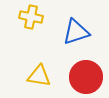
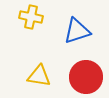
blue triangle: moved 1 px right, 1 px up
